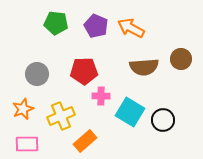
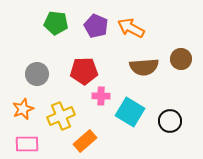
black circle: moved 7 px right, 1 px down
